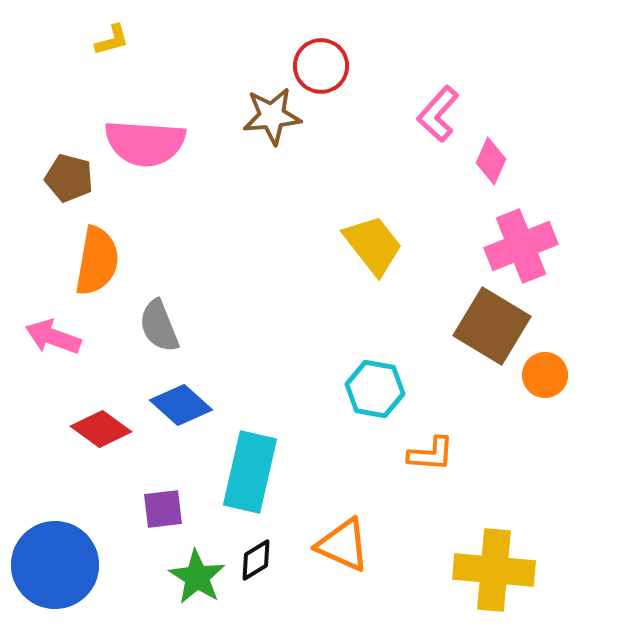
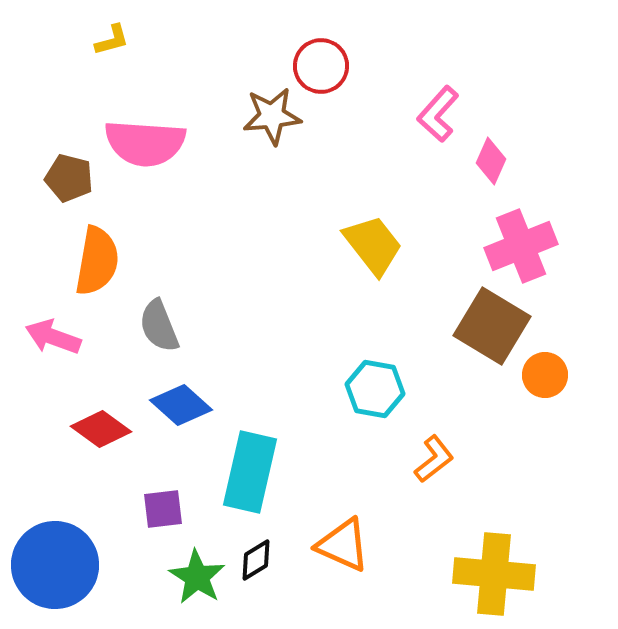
orange L-shape: moved 3 px right, 5 px down; rotated 42 degrees counterclockwise
yellow cross: moved 4 px down
